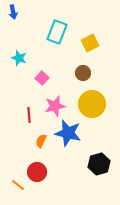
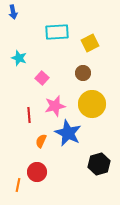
cyan rectangle: rotated 65 degrees clockwise
blue star: rotated 12 degrees clockwise
orange line: rotated 64 degrees clockwise
